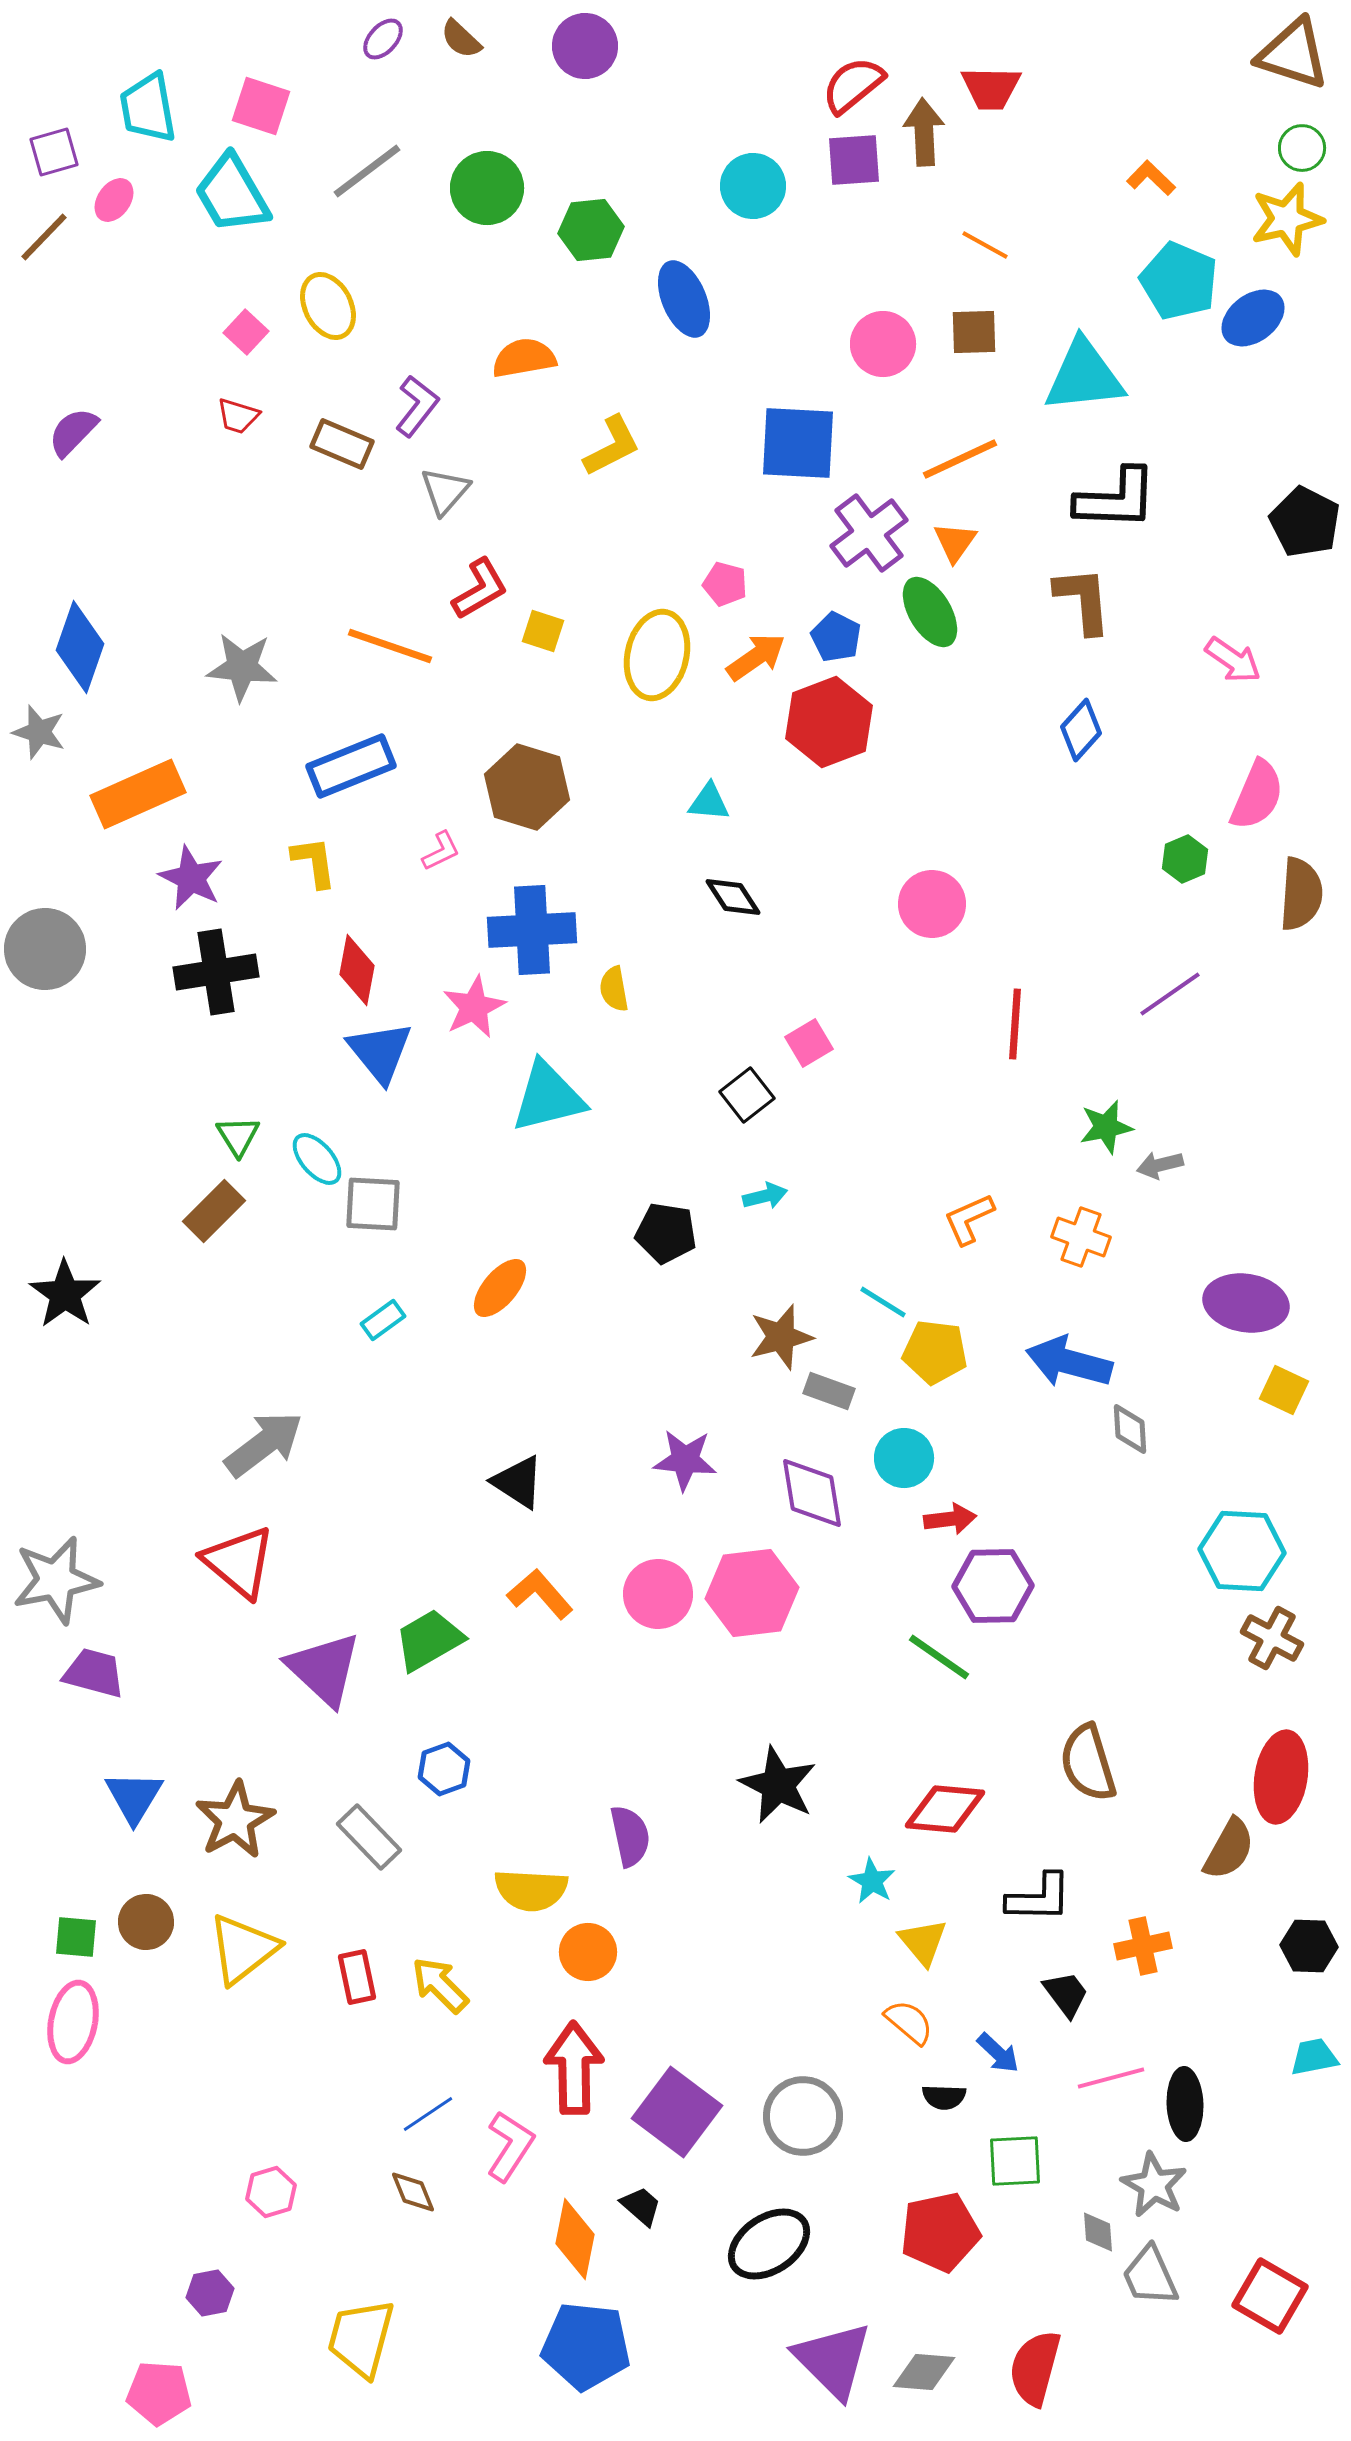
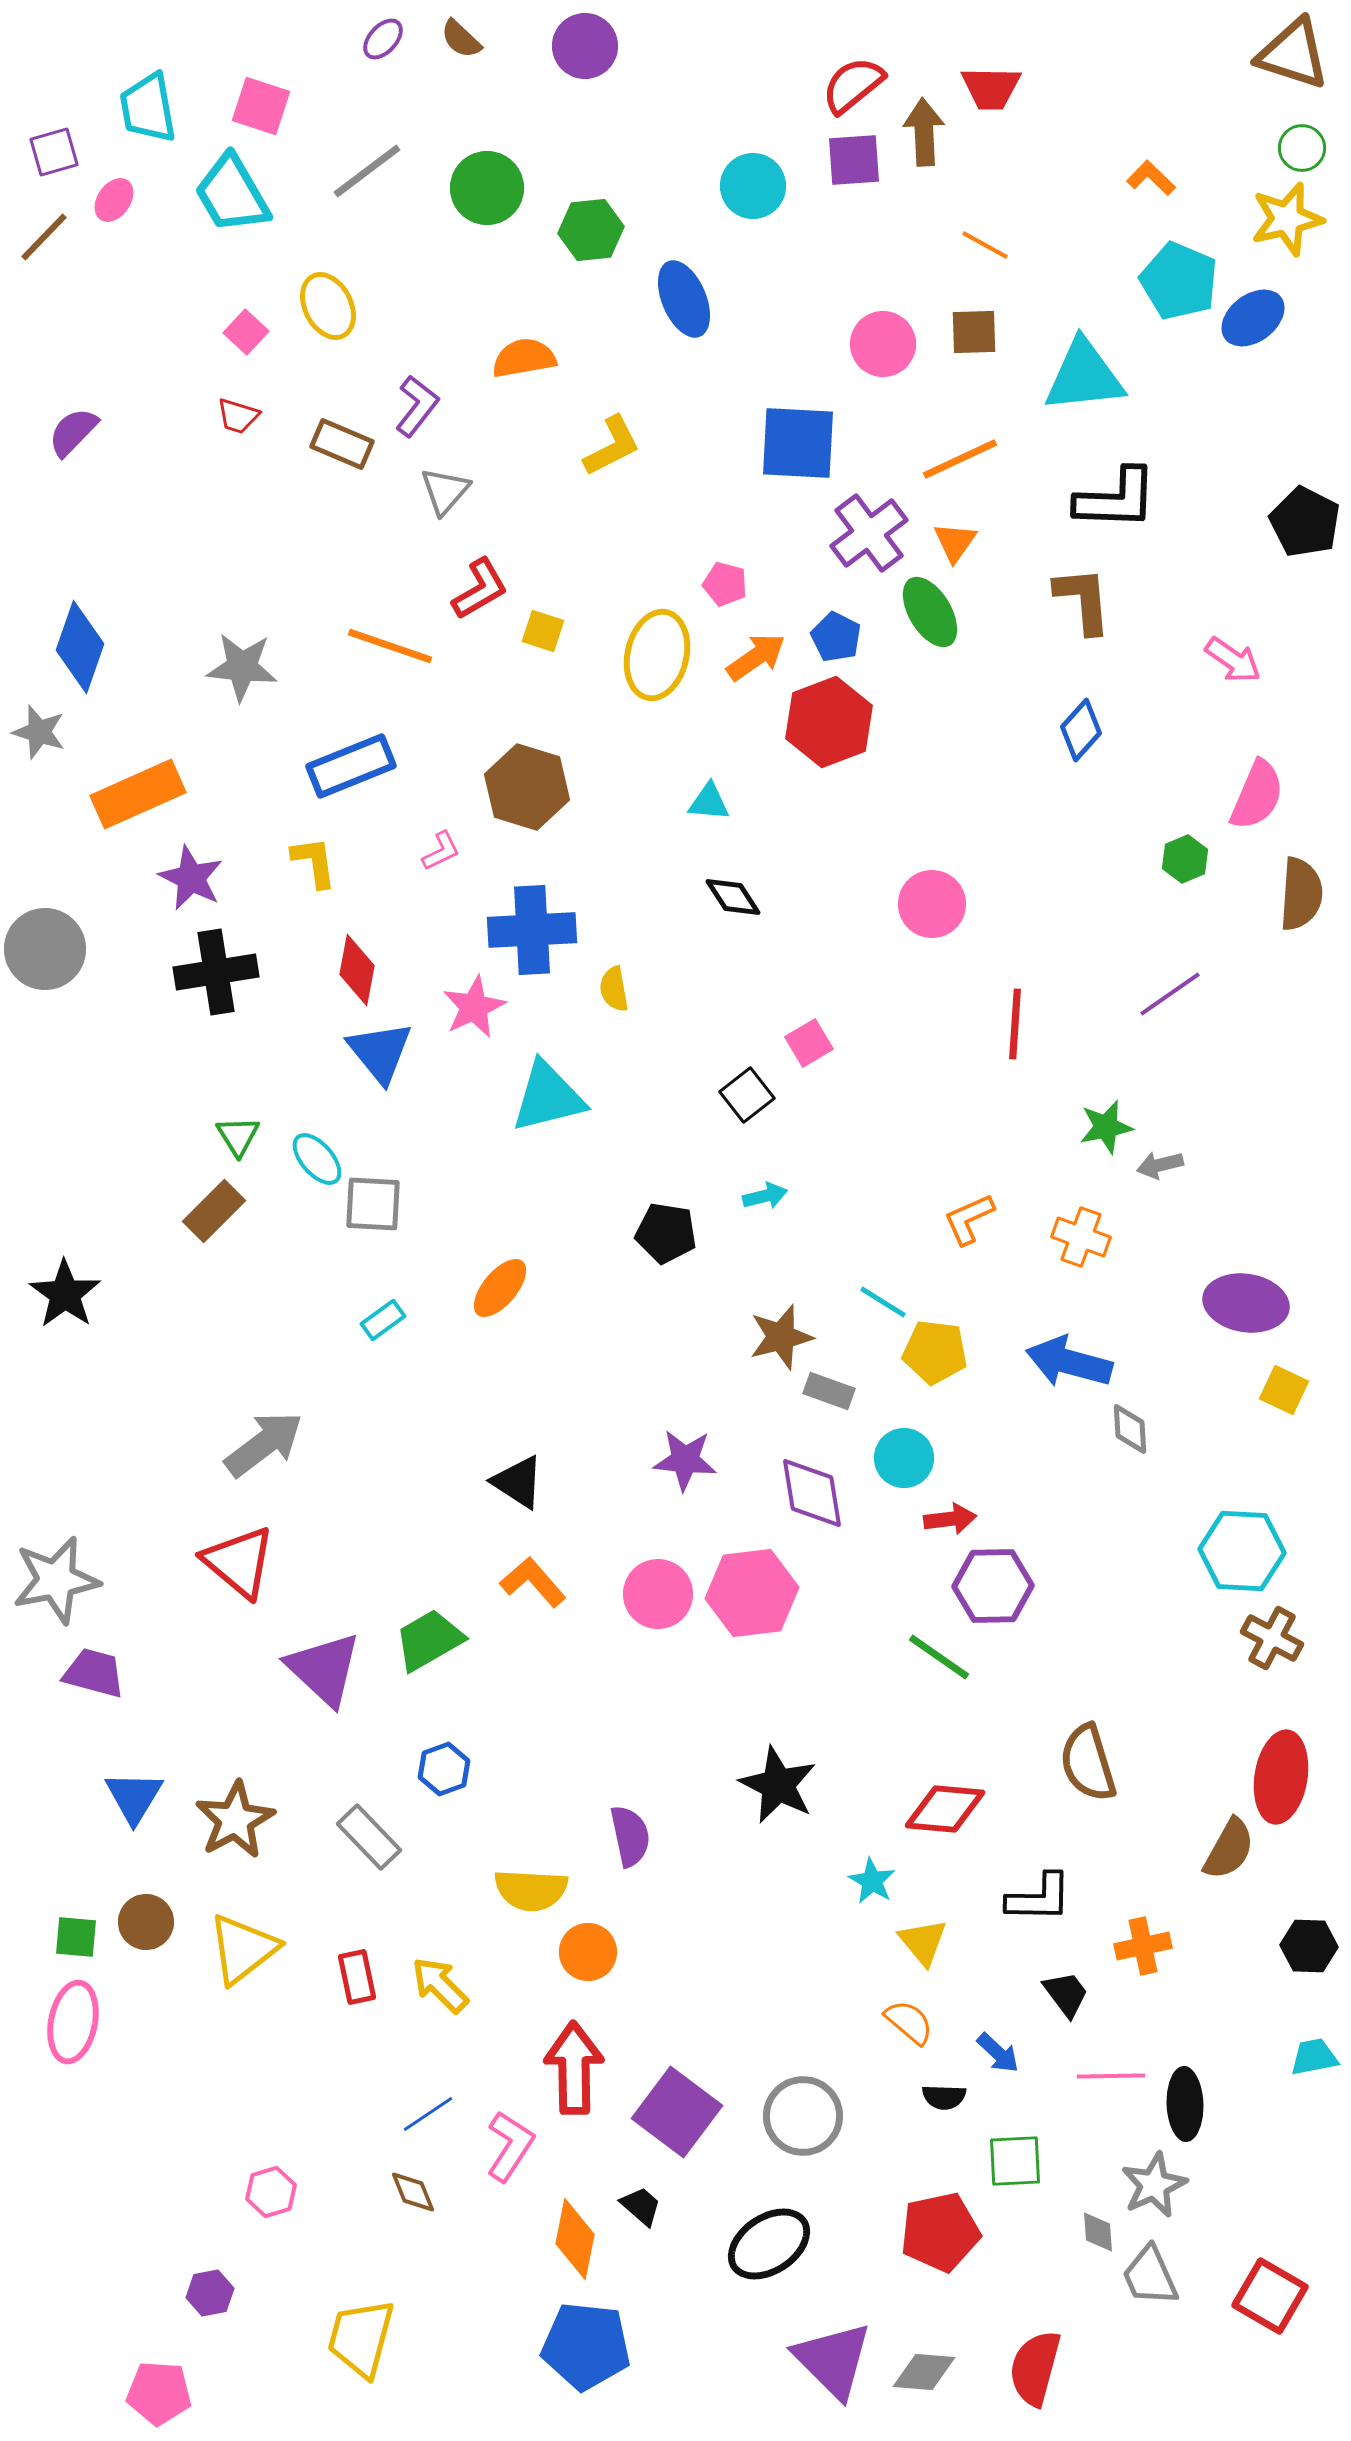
orange L-shape at (540, 1594): moved 7 px left, 12 px up
pink line at (1111, 2078): moved 2 px up; rotated 14 degrees clockwise
gray star at (1154, 2185): rotated 18 degrees clockwise
